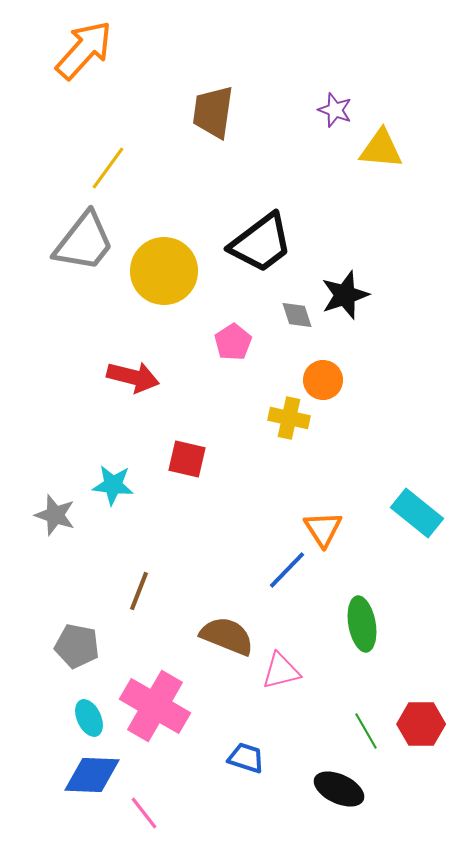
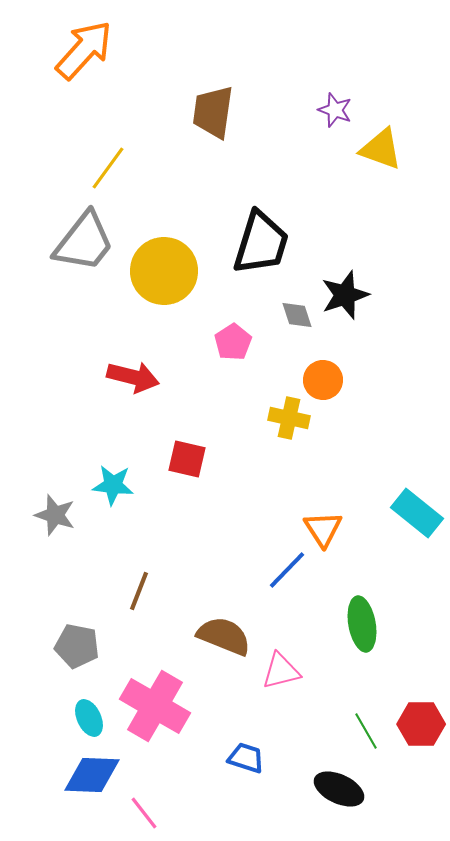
yellow triangle: rotated 15 degrees clockwise
black trapezoid: rotated 36 degrees counterclockwise
brown semicircle: moved 3 px left
